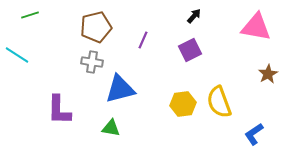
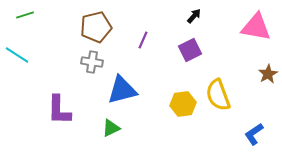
green line: moved 5 px left
blue triangle: moved 2 px right, 1 px down
yellow semicircle: moved 1 px left, 7 px up
green triangle: rotated 36 degrees counterclockwise
